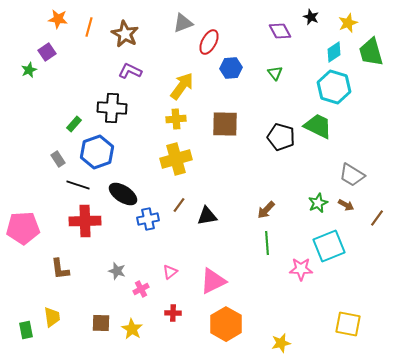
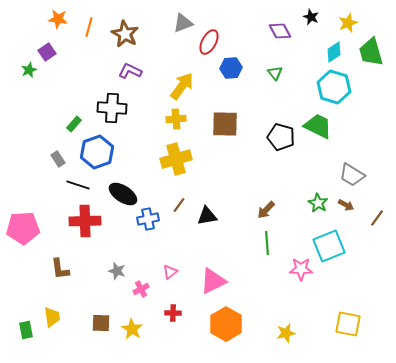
green star at (318, 203): rotated 18 degrees counterclockwise
yellow star at (281, 343): moved 5 px right, 10 px up
